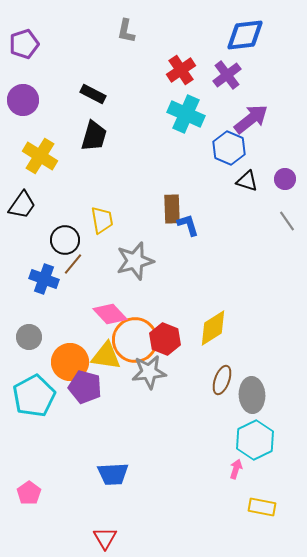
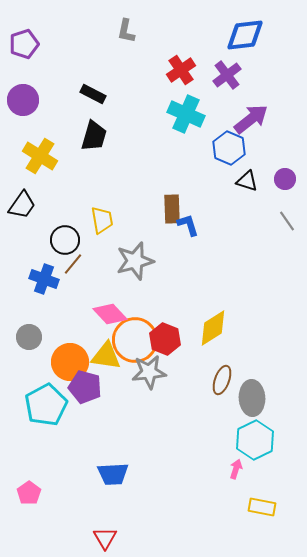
gray ellipse at (252, 395): moved 3 px down
cyan pentagon at (34, 396): moved 12 px right, 9 px down
